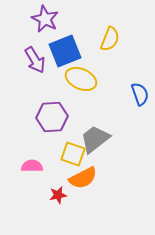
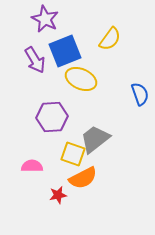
yellow semicircle: rotated 15 degrees clockwise
